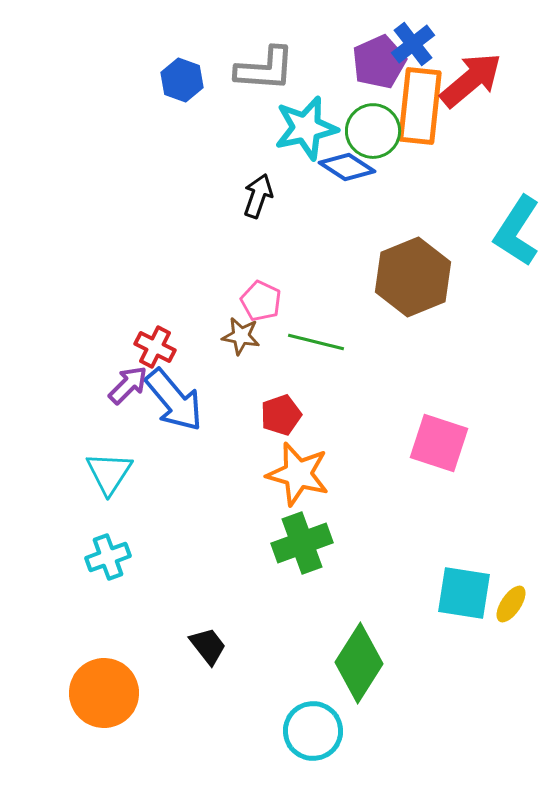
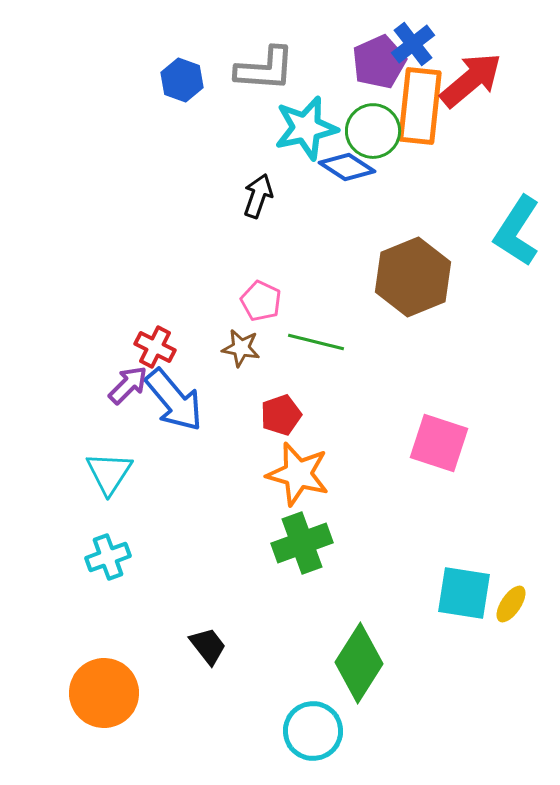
brown star: moved 12 px down
